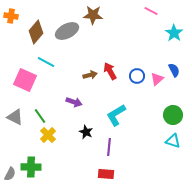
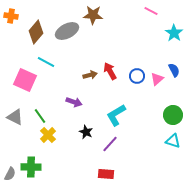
purple line: moved 1 px right, 3 px up; rotated 36 degrees clockwise
